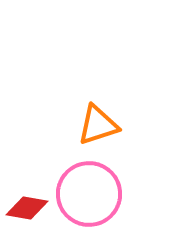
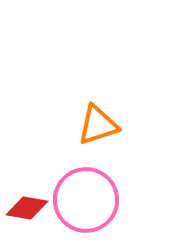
pink circle: moved 3 px left, 6 px down
